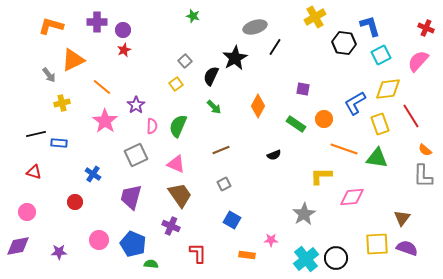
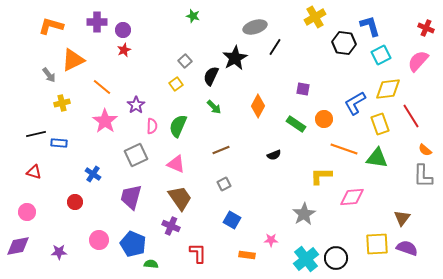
brown trapezoid at (180, 195): moved 3 px down
